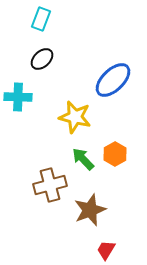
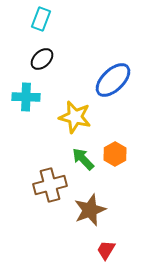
cyan cross: moved 8 px right
